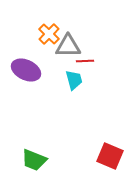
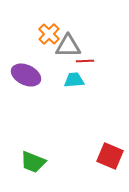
purple ellipse: moved 5 px down
cyan trapezoid: rotated 80 degrees counterclockwise
green trapezoid: moved 1 px left, 2 px down
